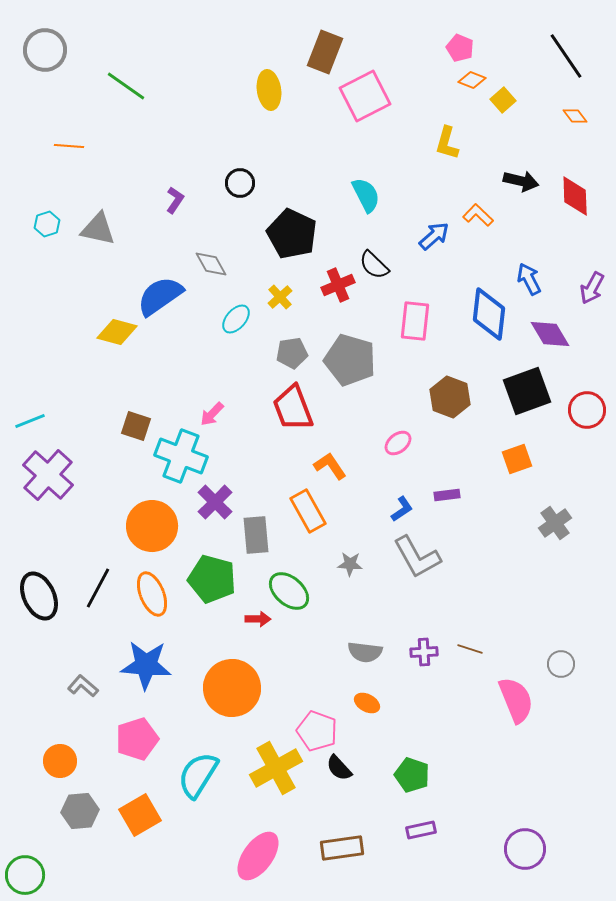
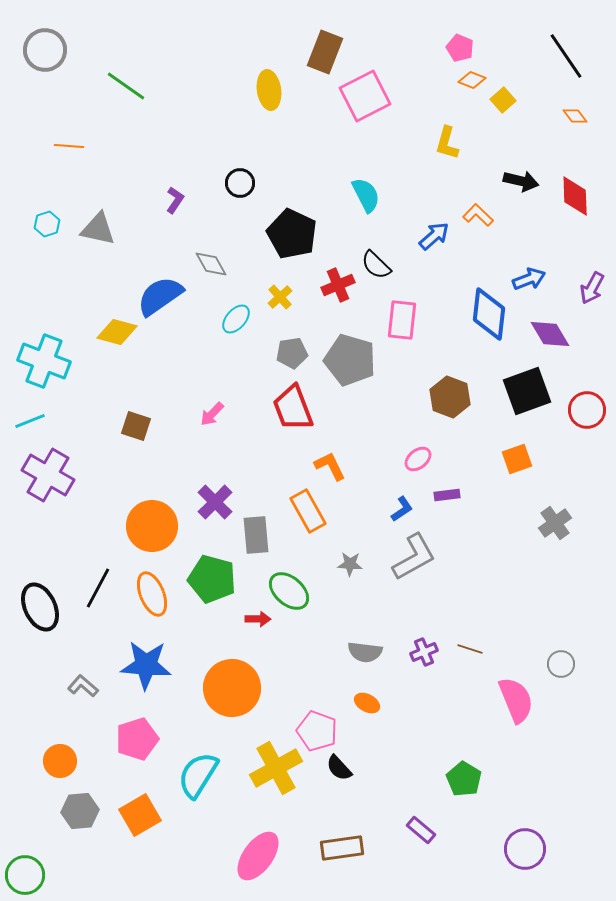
black semicircle at (374, 265): moved 2 px right
blue arrow at (529, 279): rotated 96 degrees clockwise
pink rectangle at (415, 321): moved 13 px left, 1 px up
pink ellipse at (398, 443): moved 20 px right, 16 px down
cyan cross at (181, 456): moved 137 px left, 95 px up
orange L-shape at (330, 466): rotated 8 degrees clockwise
purple cross at (48, 475): rotated 12 degrees counterclockwise
gray L-shape at (417, 557): moved 3 px left; rotated 90 degrees counterclockwise
black ellipse at (39, 596): moved 1 px right, 11 px down
purple cross at (424, 652): rotated 20 degrees counterclockwise
green pentagon at (412, 775): moved 52 px right, 4 px down; rotated 12 degrees clockwise
purple rectangle at (421, 830): rotated 52 degrees clockwise
